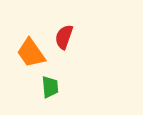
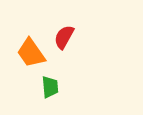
red semicircle: rotated 10 degrees clockwise
